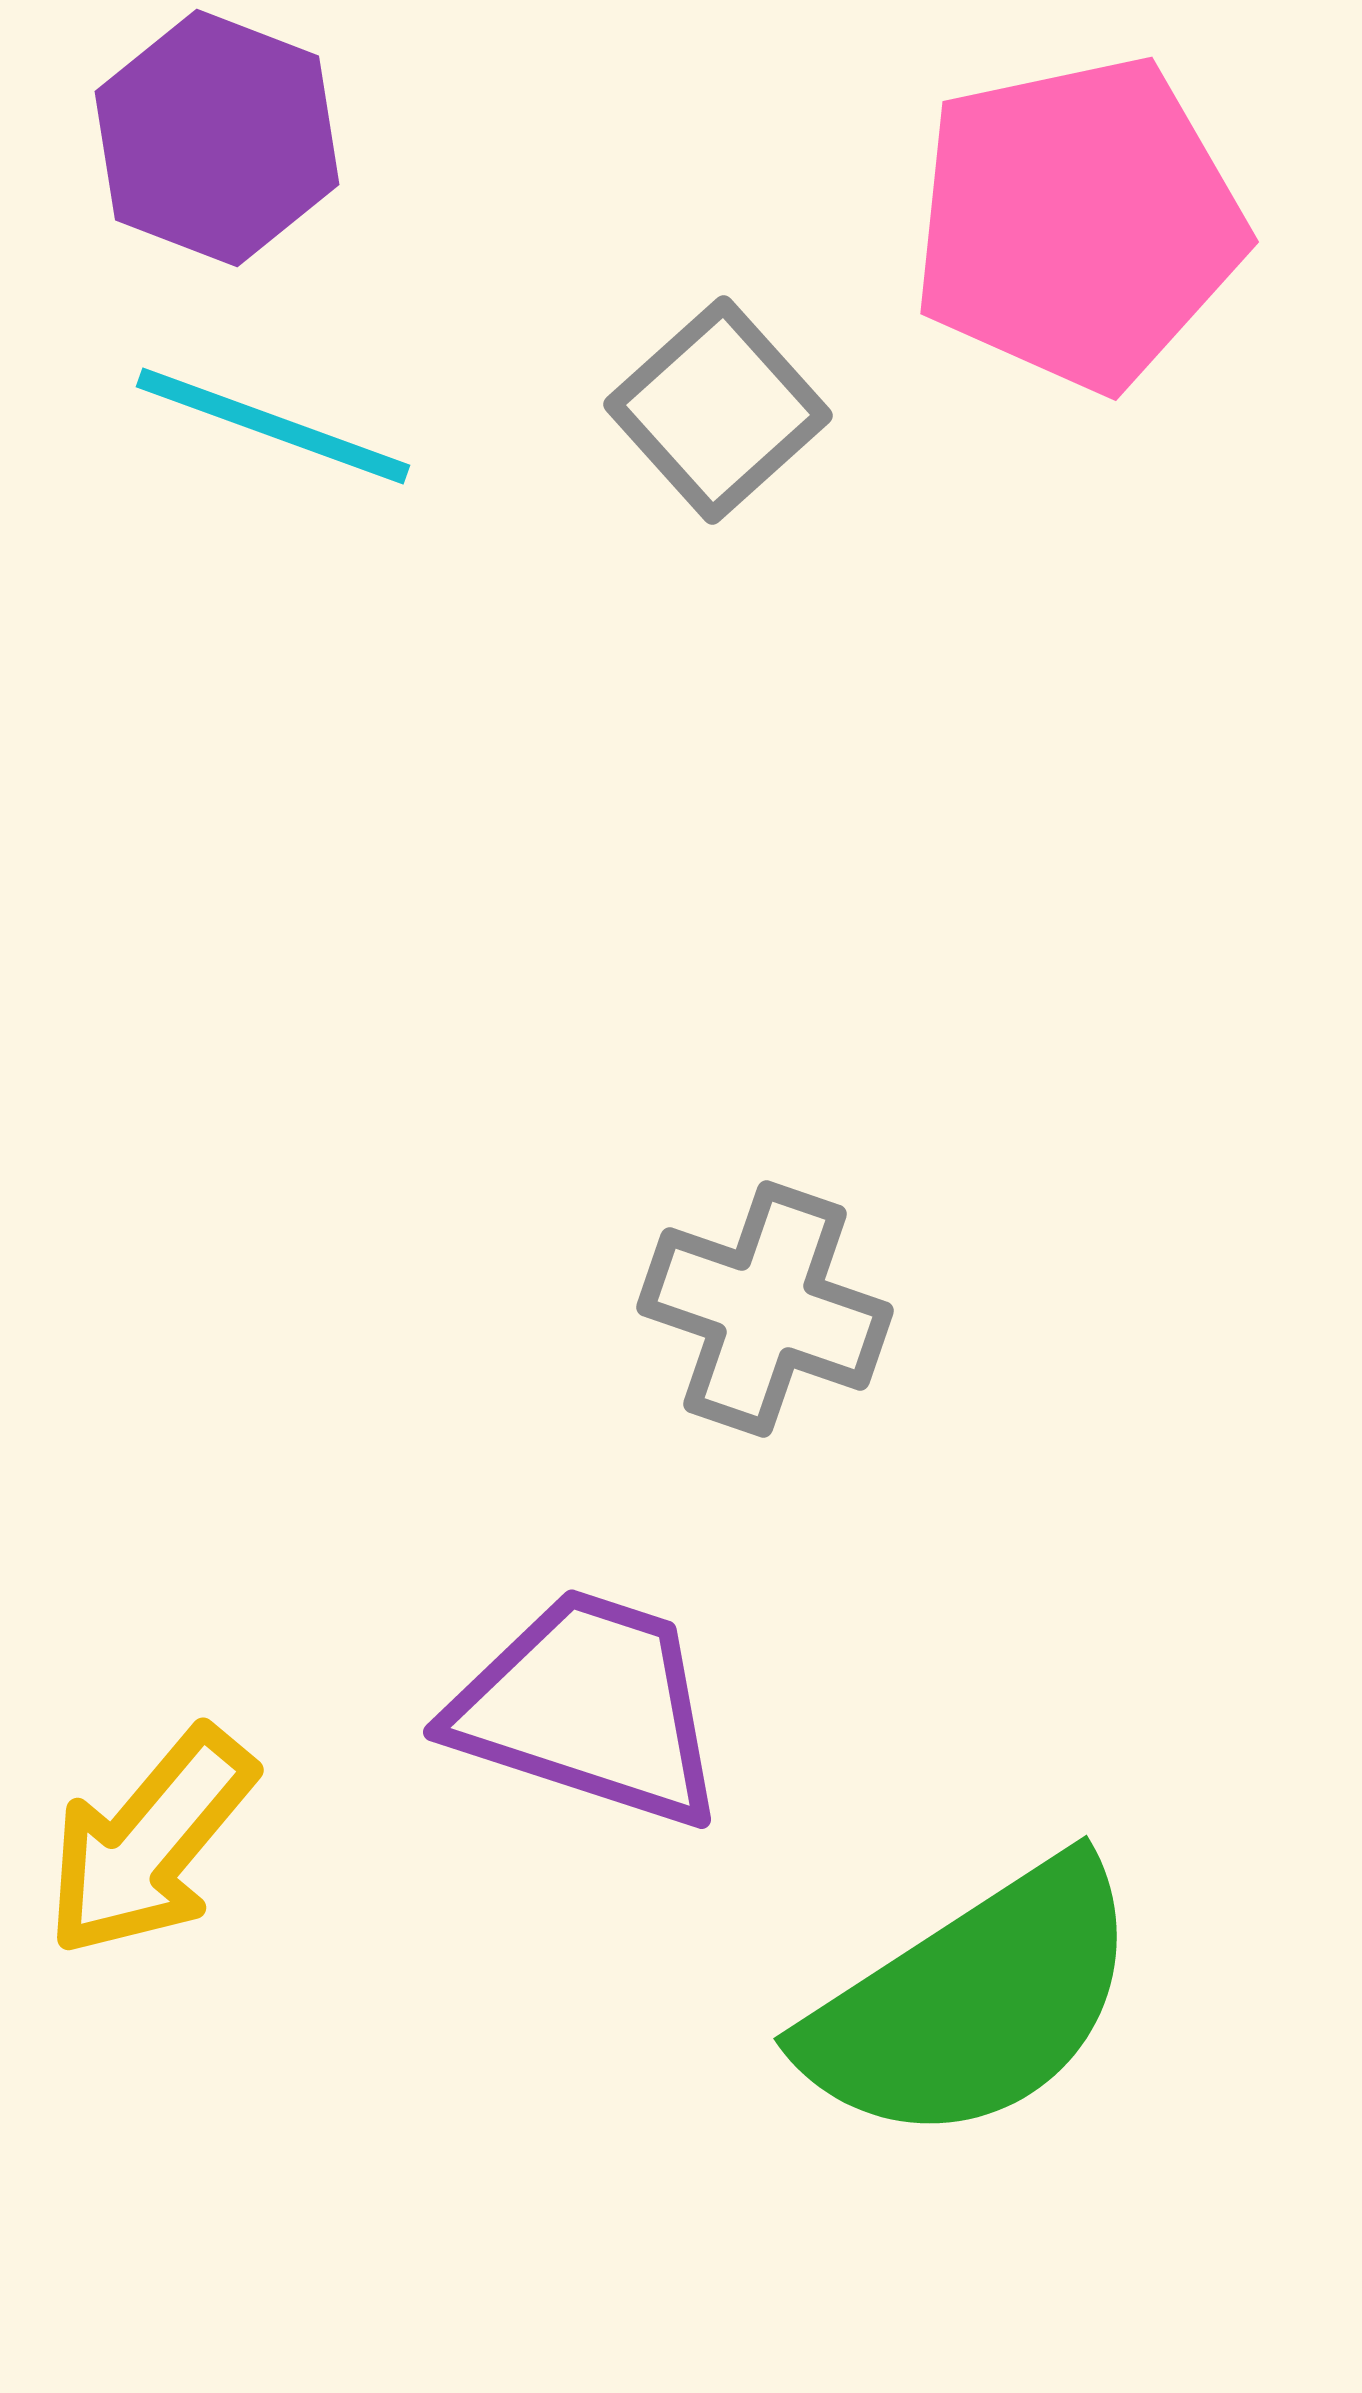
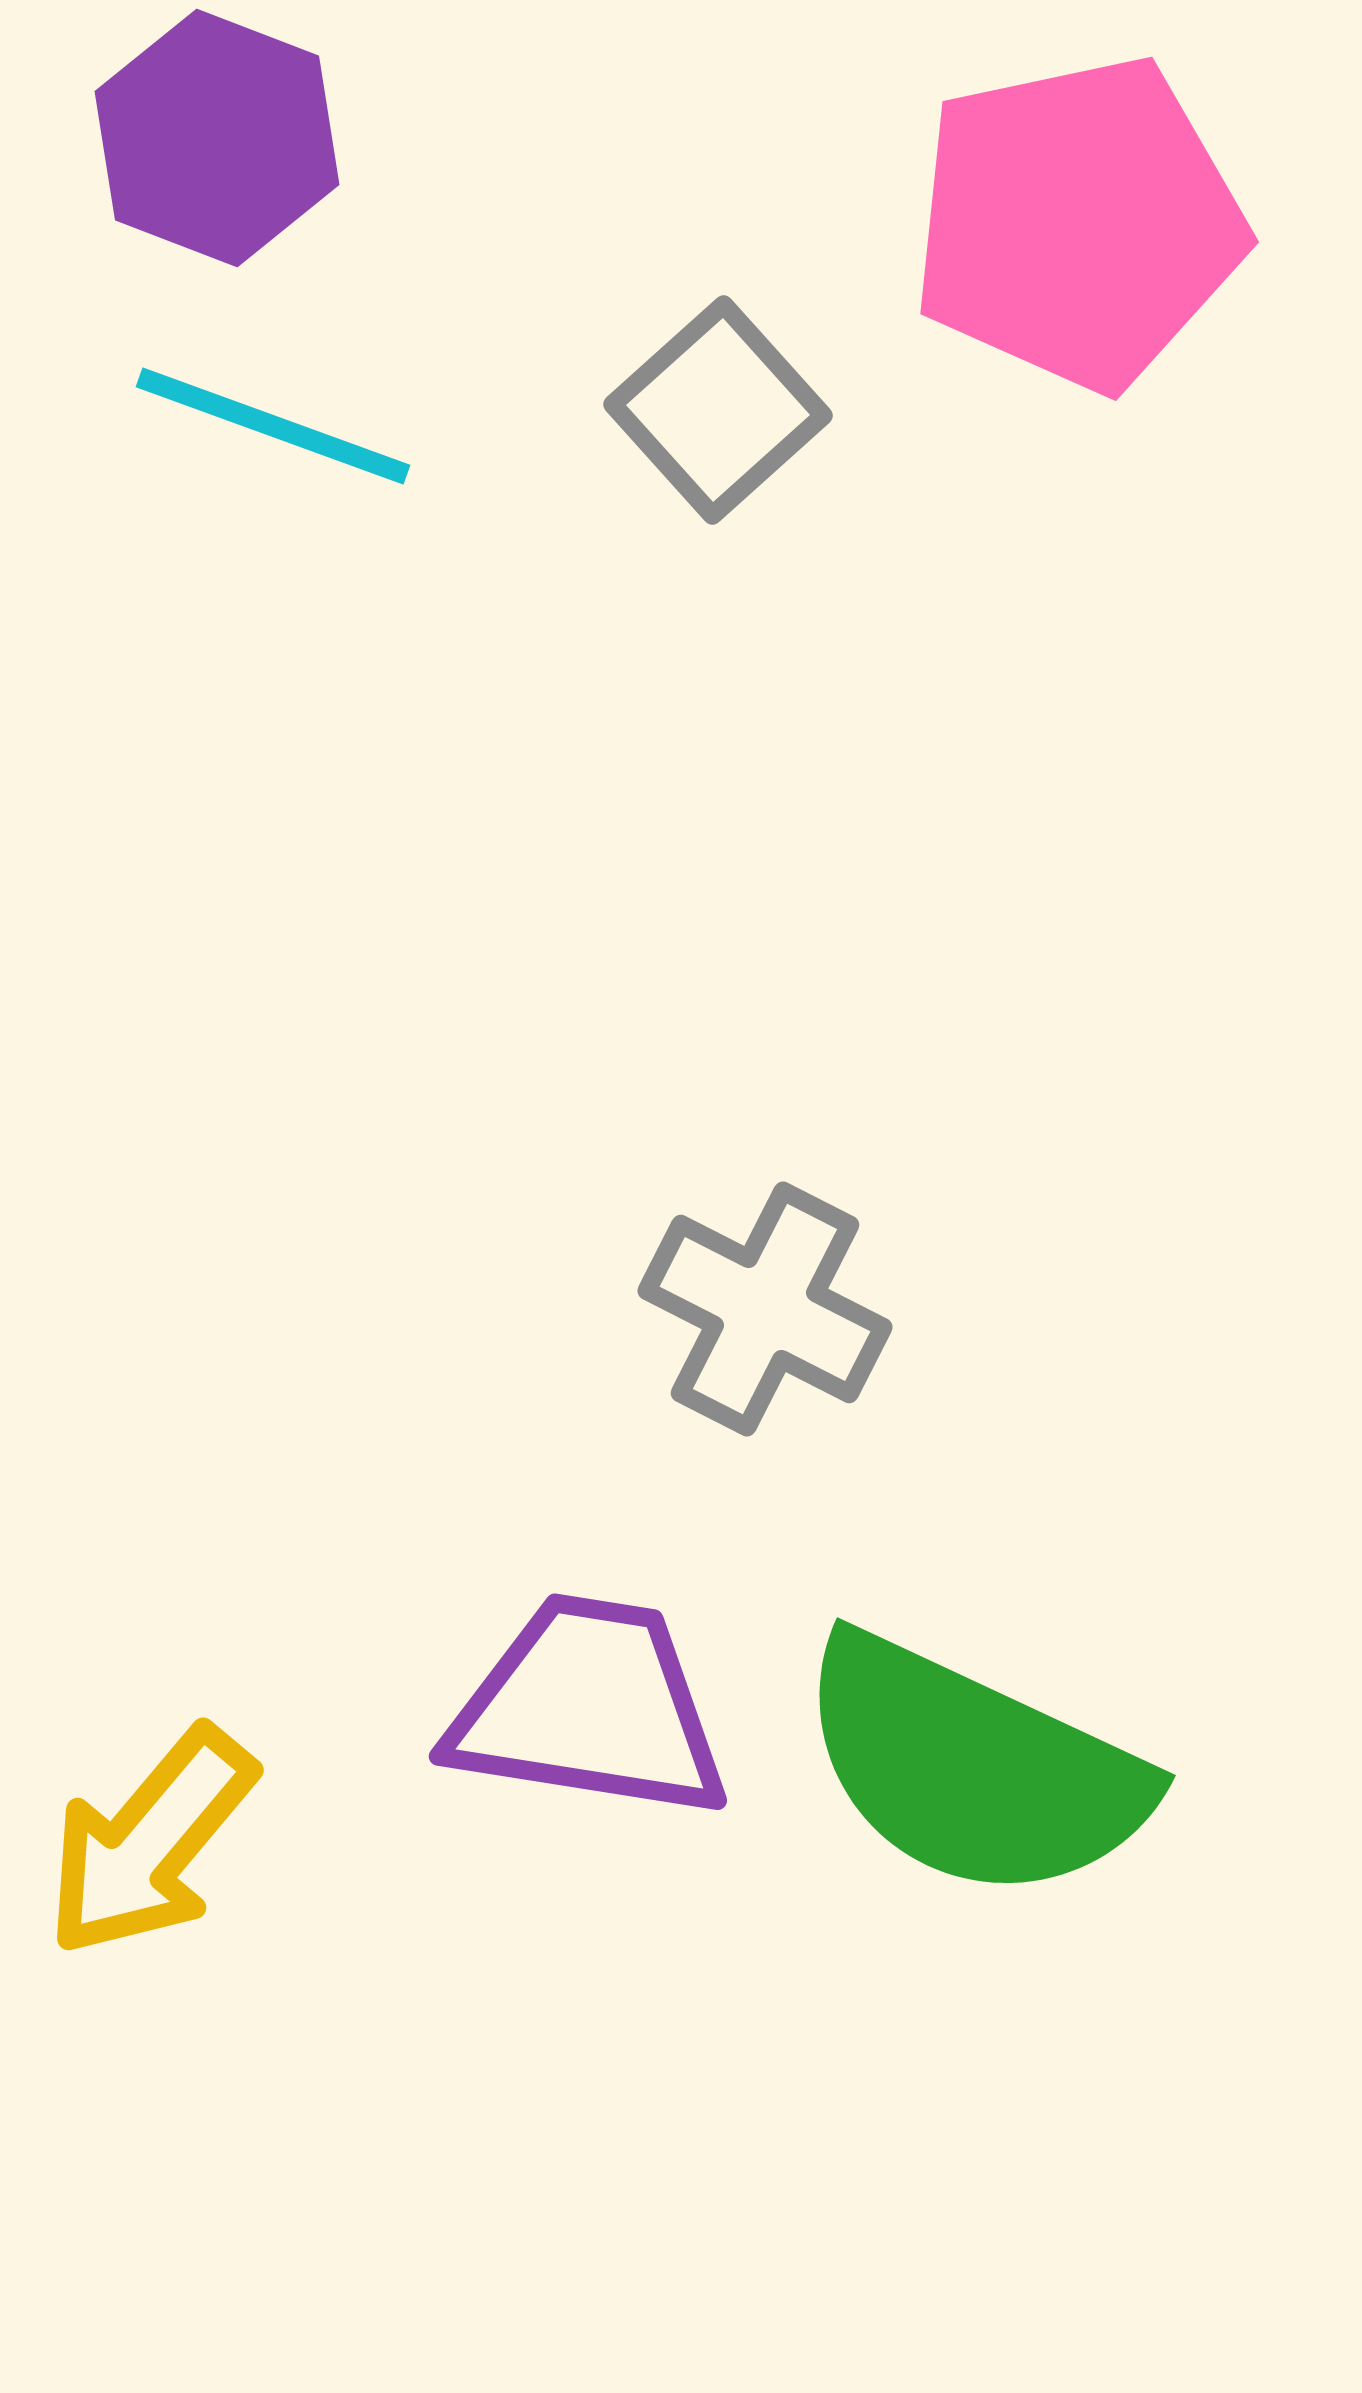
gray cross: rotated 8 degrees clockwise
purple trapezoid: rotated 9 degrees counterclockwise
green semicircle: moved 235 px up; rotated 58 degrees clockwise
